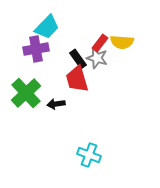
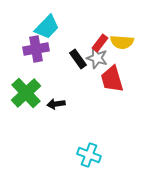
red trapezoid: moved 35 px right
